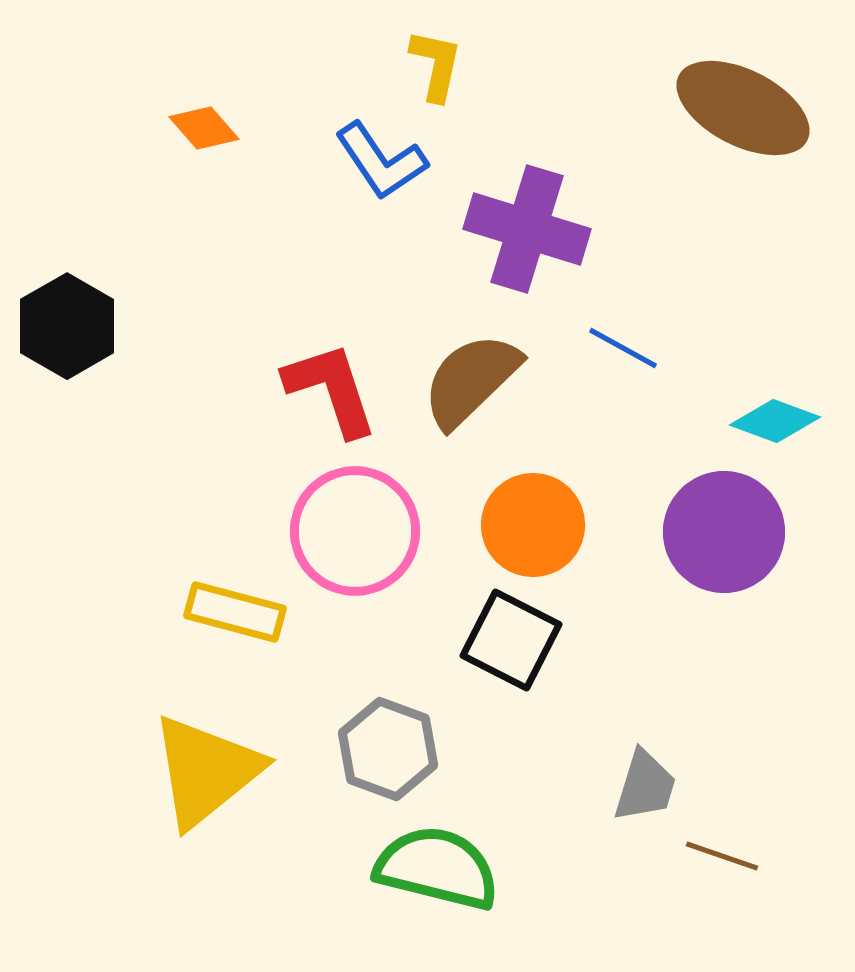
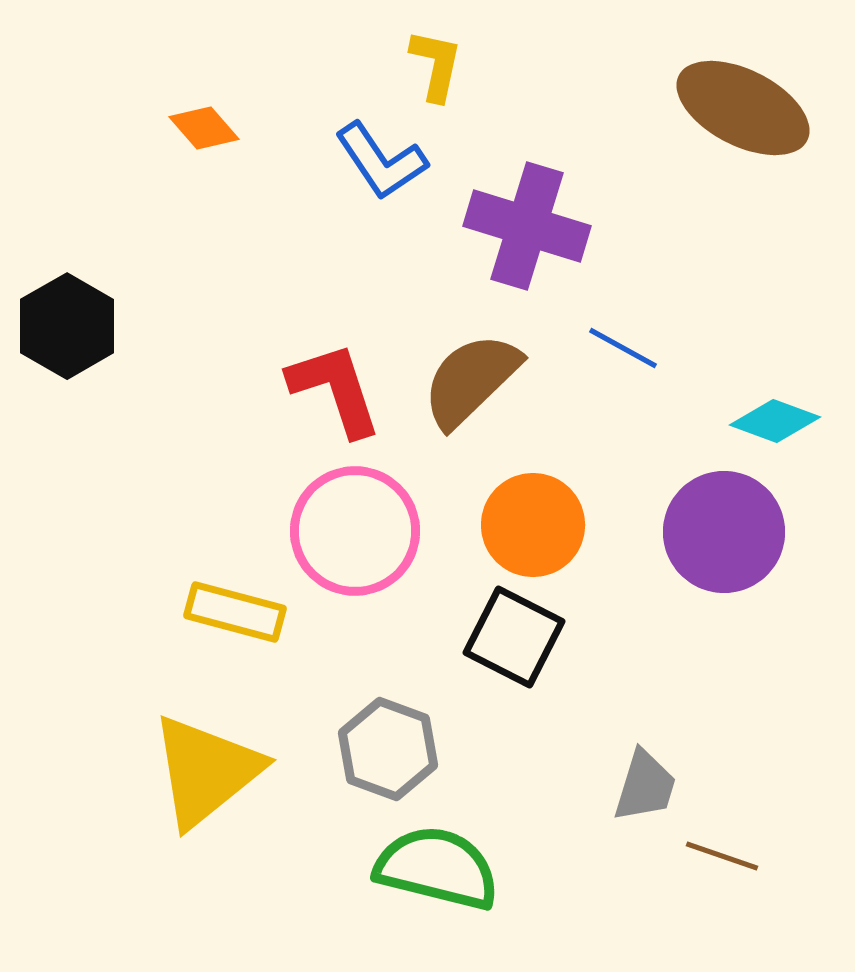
purple cross: moved 3 px up
red L-shape: moved 4 px right
black square: moved 3 px right, 3 px up
